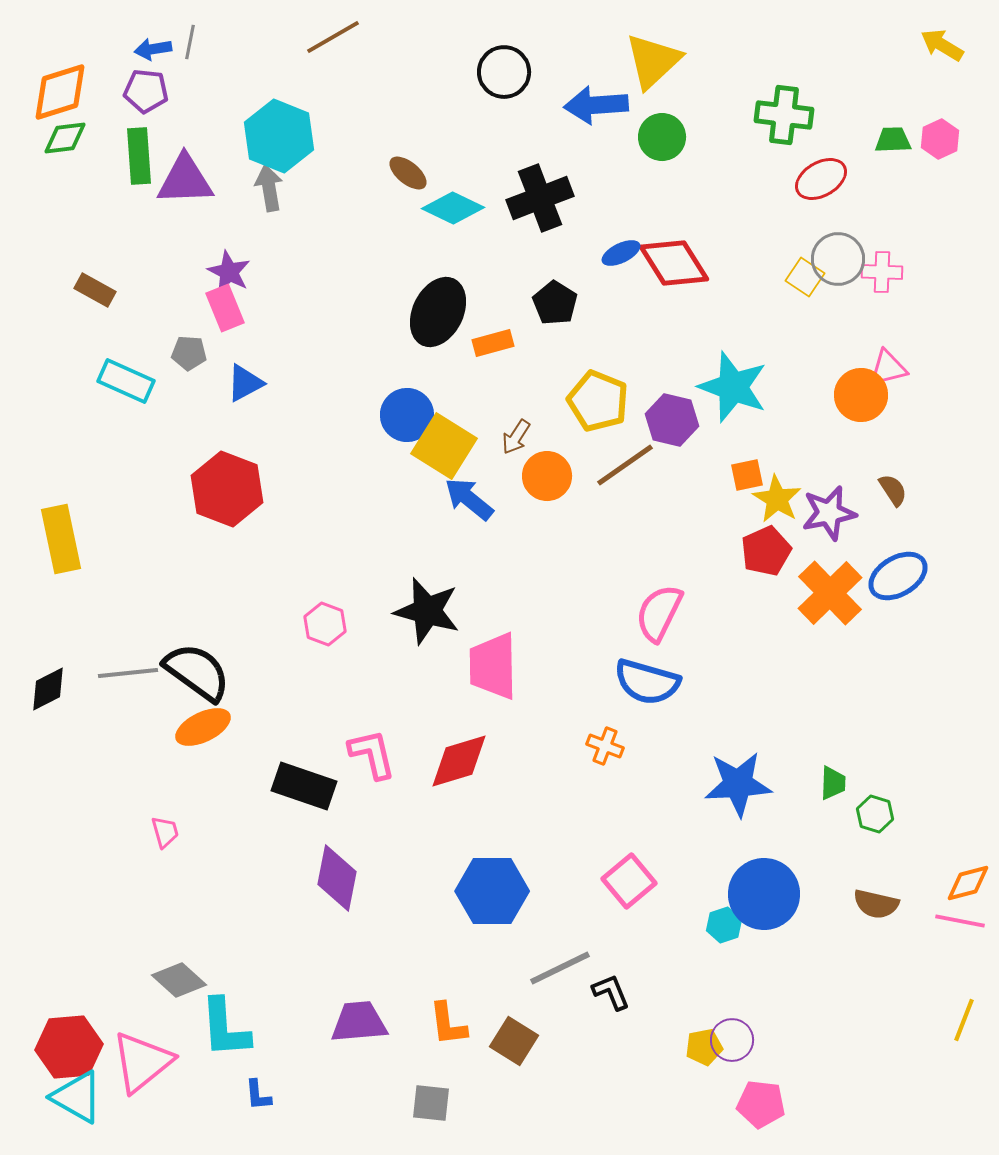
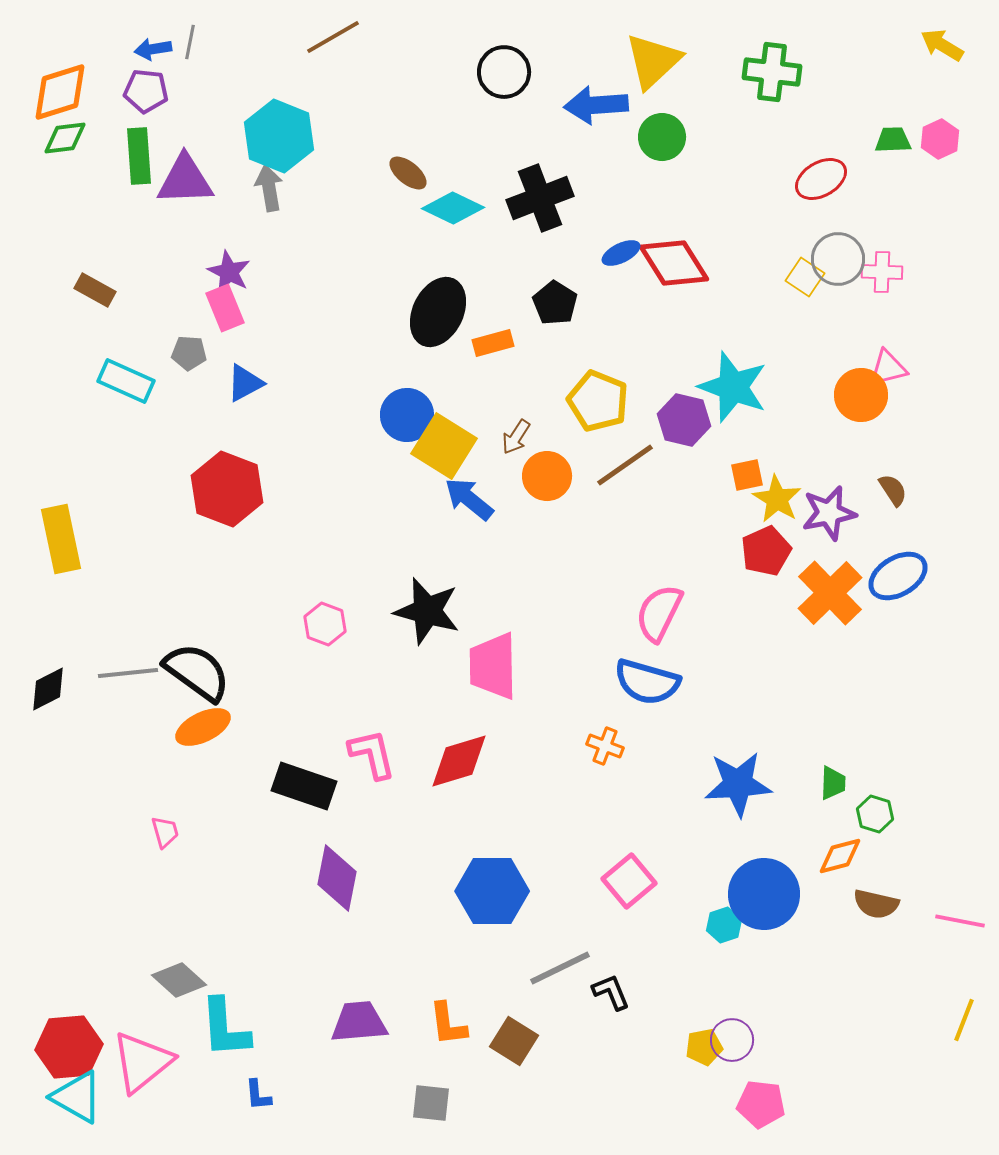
green cross at (784, 115): moved 12 px left, 43 px up
purple hexagon at (672, 420): moved 12 px right
orange diamond at (968, 883): moved 128 px left, 27 px up
